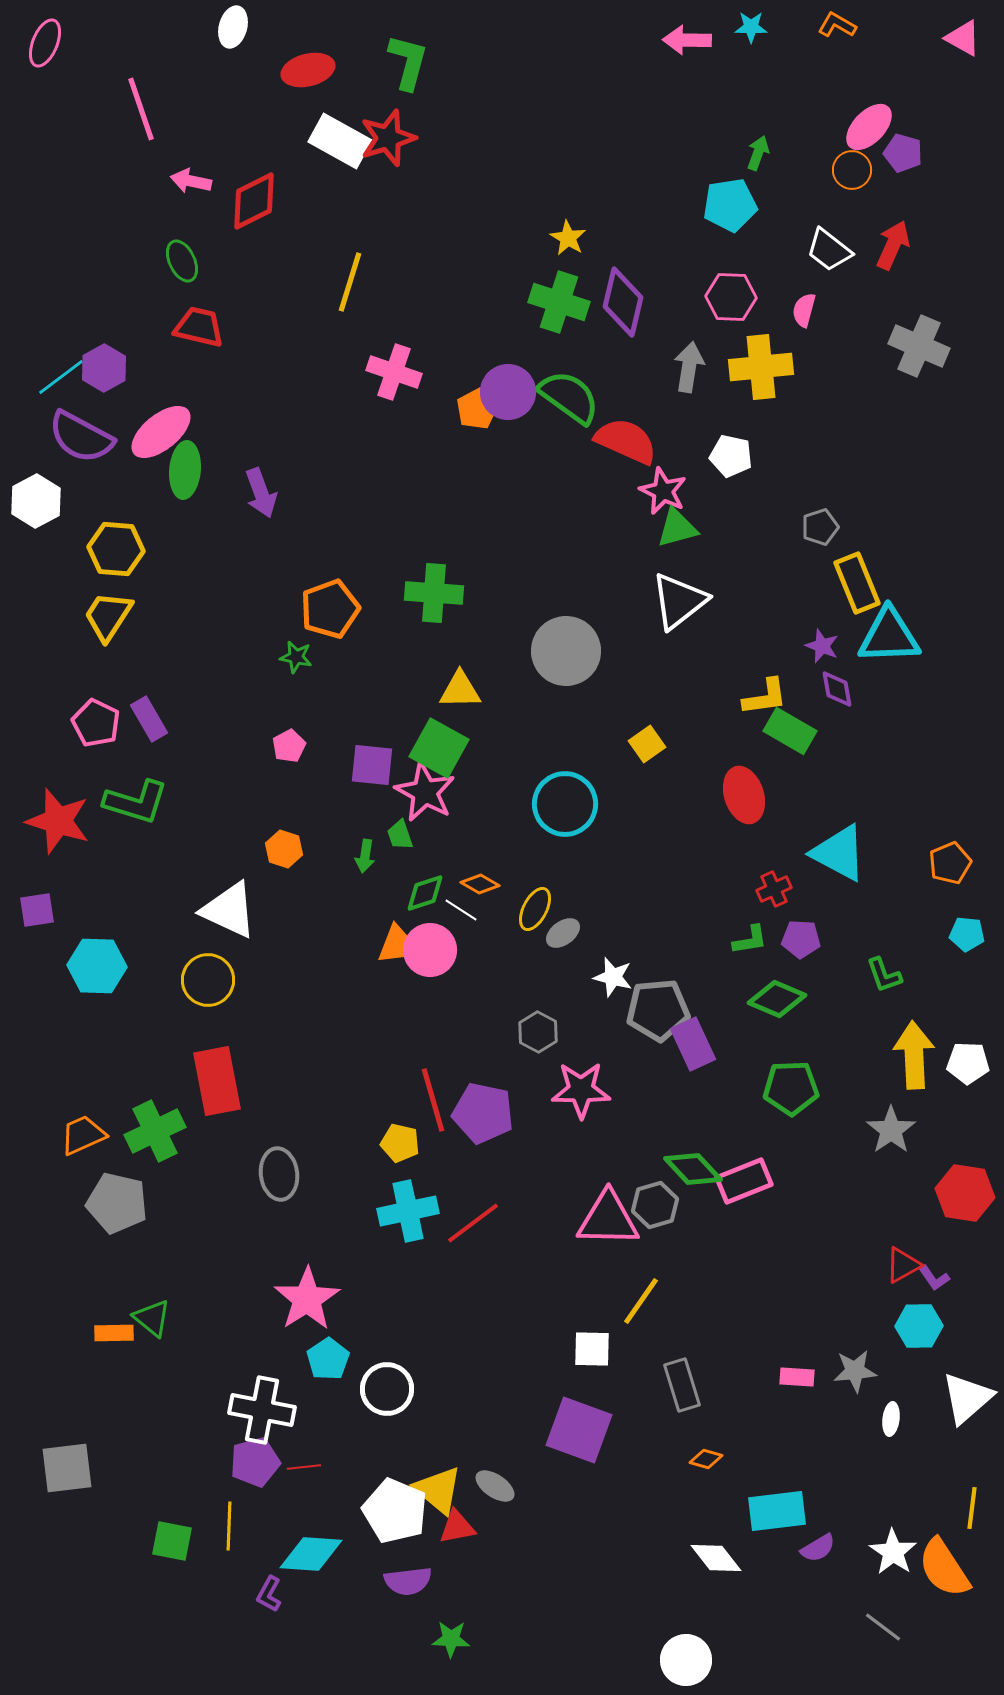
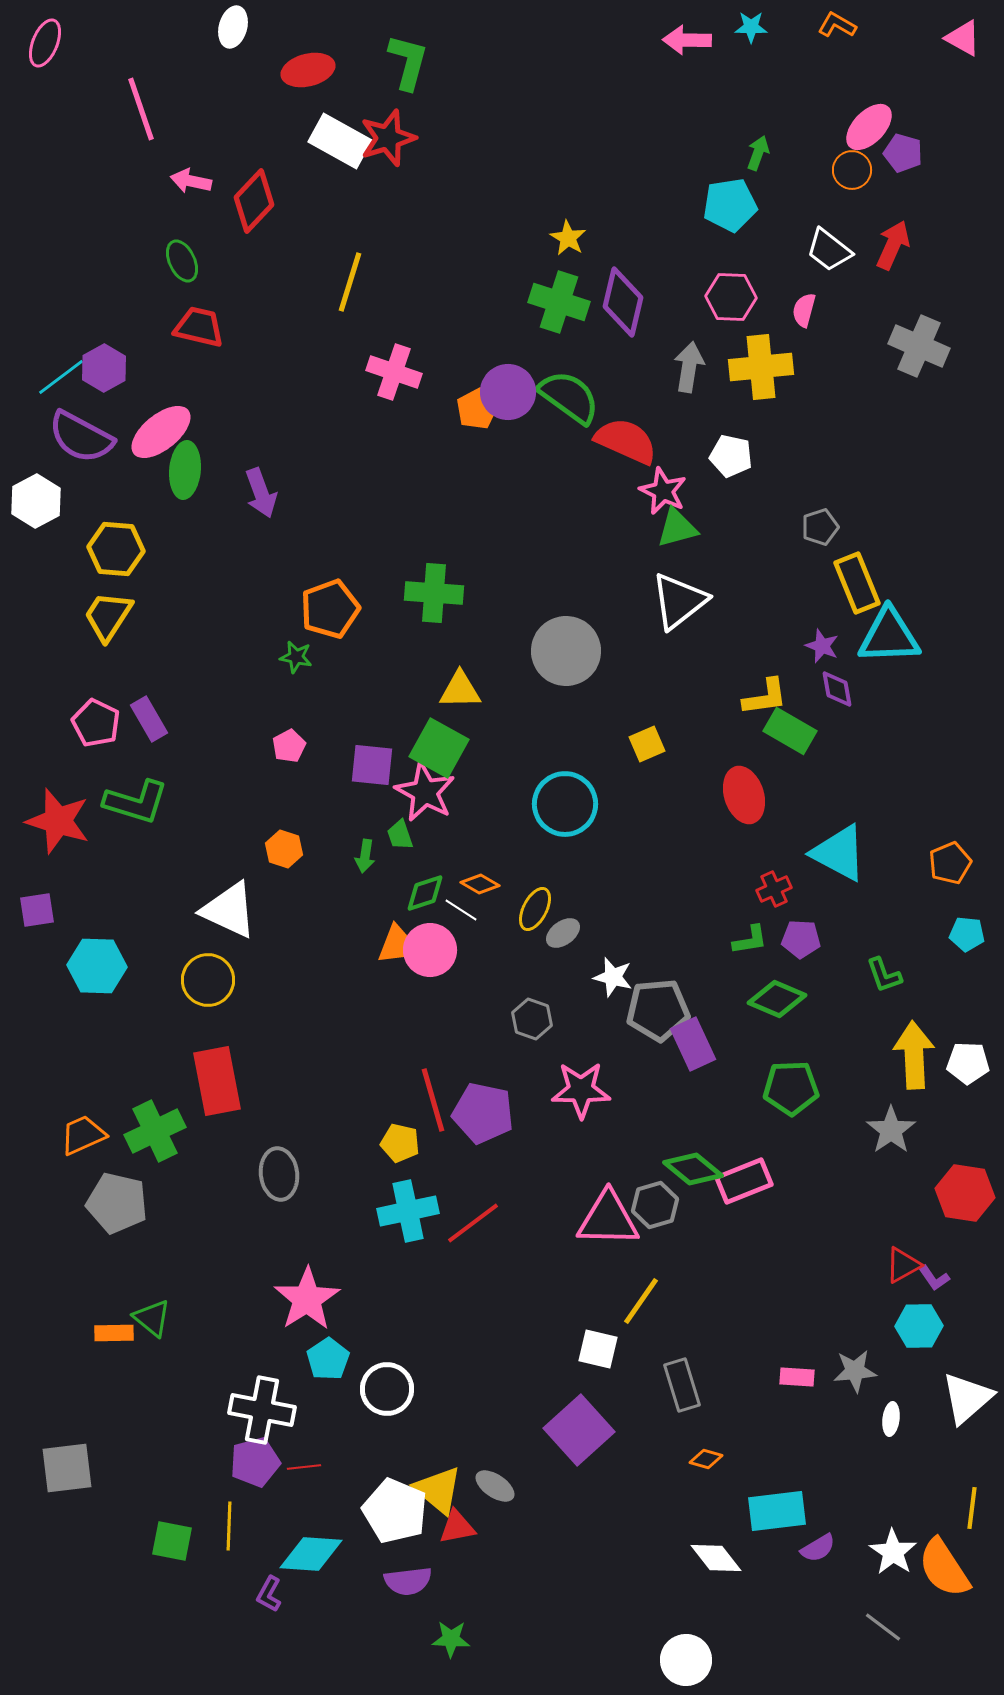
red diamond at (254, 201): rotated 20 degrees counterclockwise
yellow square at (647, 744): rotated 12 degrees clockwise
gray hexagon at (538, 1032): moved 6 px left, 13 px up; rotated 9 degrees counterclockwise
green diamond at (693, 1169): rotated 8 degrees counterclockwise
white square at (592, 1349): moved 6 px right; rotated 12 degrees clockwise
purple square at (579, 1430): rotated 28 degrees clockwise
